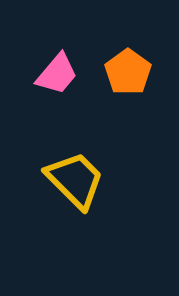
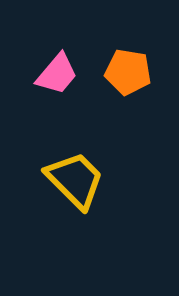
orange pentagon: rotated 27 degrees counterclockwise
